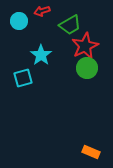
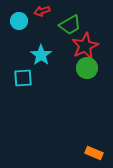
cyan square: rotated 12 degrees clockwise
orange rectangle: moved 3 px right, 1 px down
